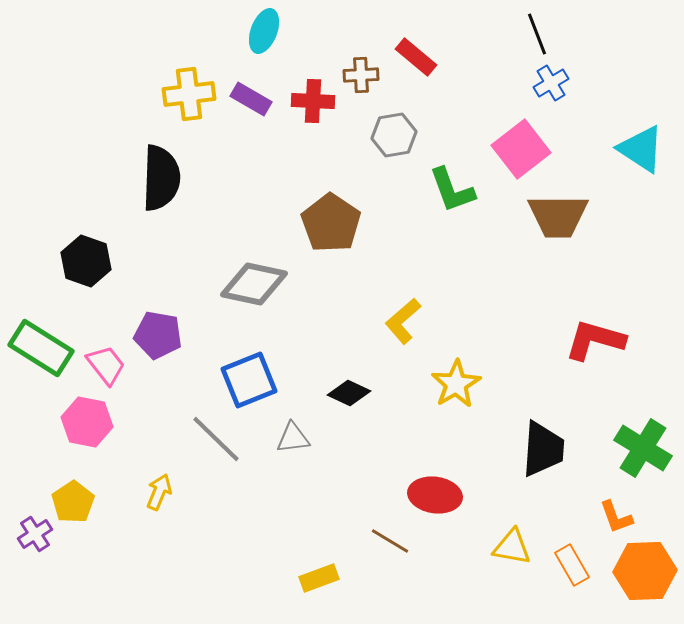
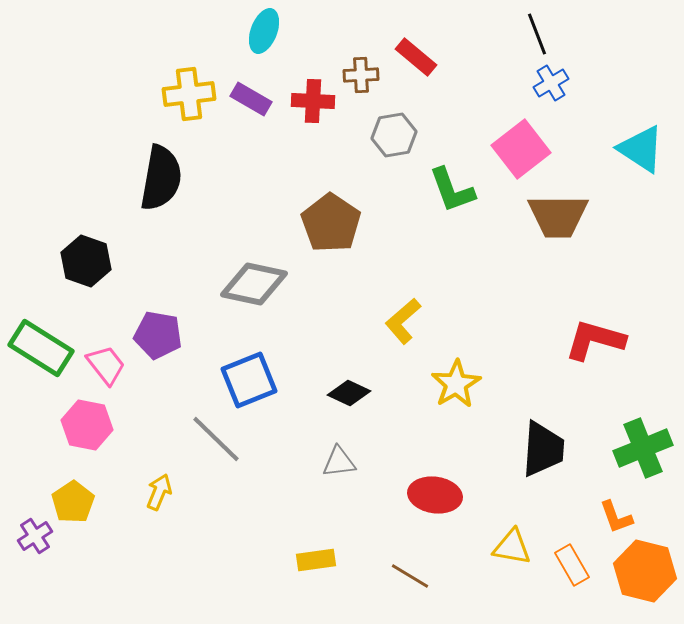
black semicircle: rotated 8 degrees clockwise
pink hexagon: moved 3 px down
gray triangle: moved 46 px right, 24 px down
green cross: rotated 36 degrees clockwise
purple cross: moved 2 px down
brown line: moved 20 px right, 35 px down
orange hexagon: rotated 16 degrees clockwise
yellow rectangle: moved 3 px left, 18 px up; rotated 12 degrees clockwise
